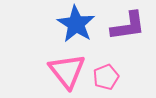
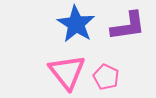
pink triangle: moved 1 px down
pink pentagon: rotated 25 degrees counterclockwise
